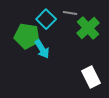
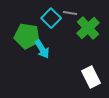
cyan square: moved 5 px right, 1 px up
